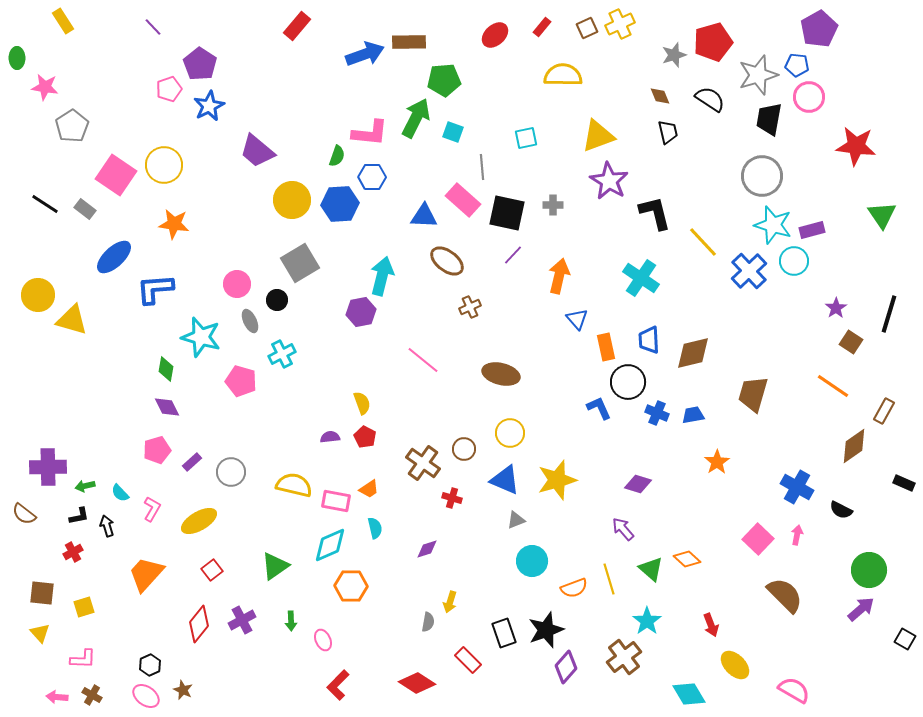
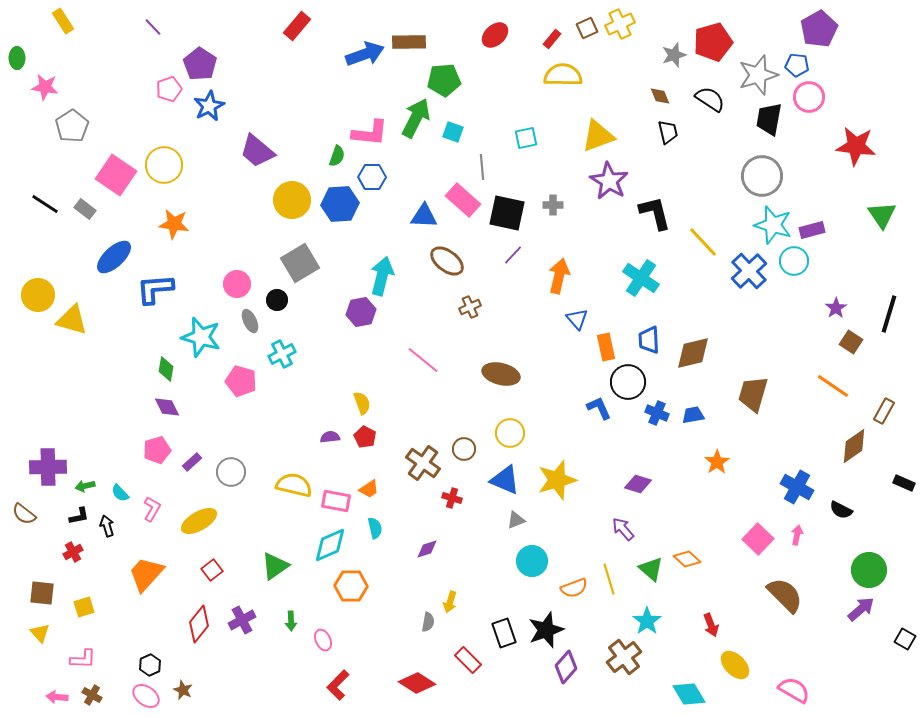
red rectangle at (542, 27): moved 10 px right, 12 px down
